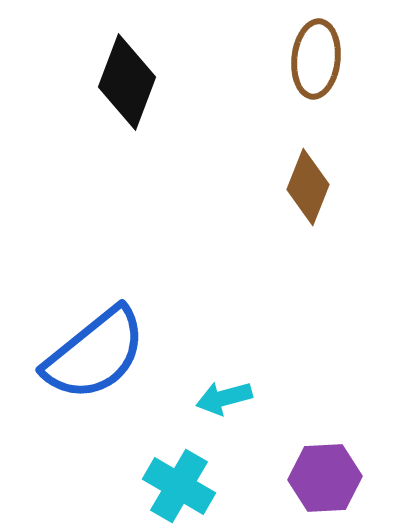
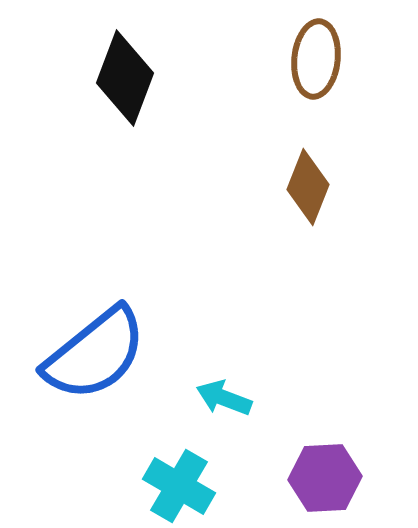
black diamond: moved 2 px left, 4 px up
cyan arrow: rotated 36 degrees clockwise
